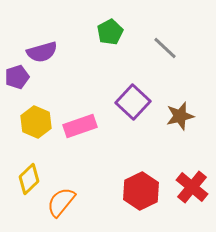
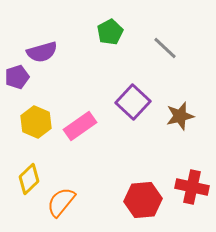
pink rectangle: rotated 16 degrees counterclockwise
red cross: rotated 28 degrees counterclockwise
red hexagon: moved 2 px right, 9 px down; rotated 21 degrees clockwise
